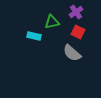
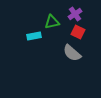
purple cross: moved 1 px left, 2 px down
cyan rectangle: rotated 24 degrees counterclockwise
